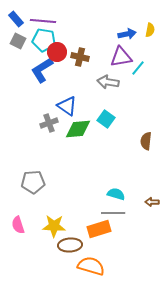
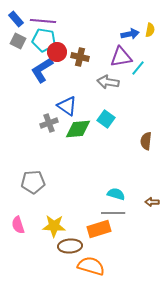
blue arrow: moved 3 px right
brown ellipse: moved 1 px down
